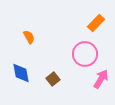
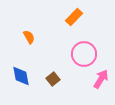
orange rectangle: moved 22 px left, 6 px up
pink circle: moved 1 px left
blue diamond: moved 3 px down
